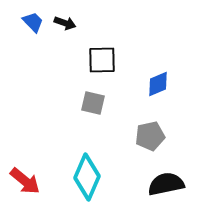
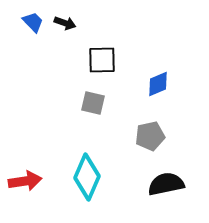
red arrow: rotated 48 degrees counterclockwise
